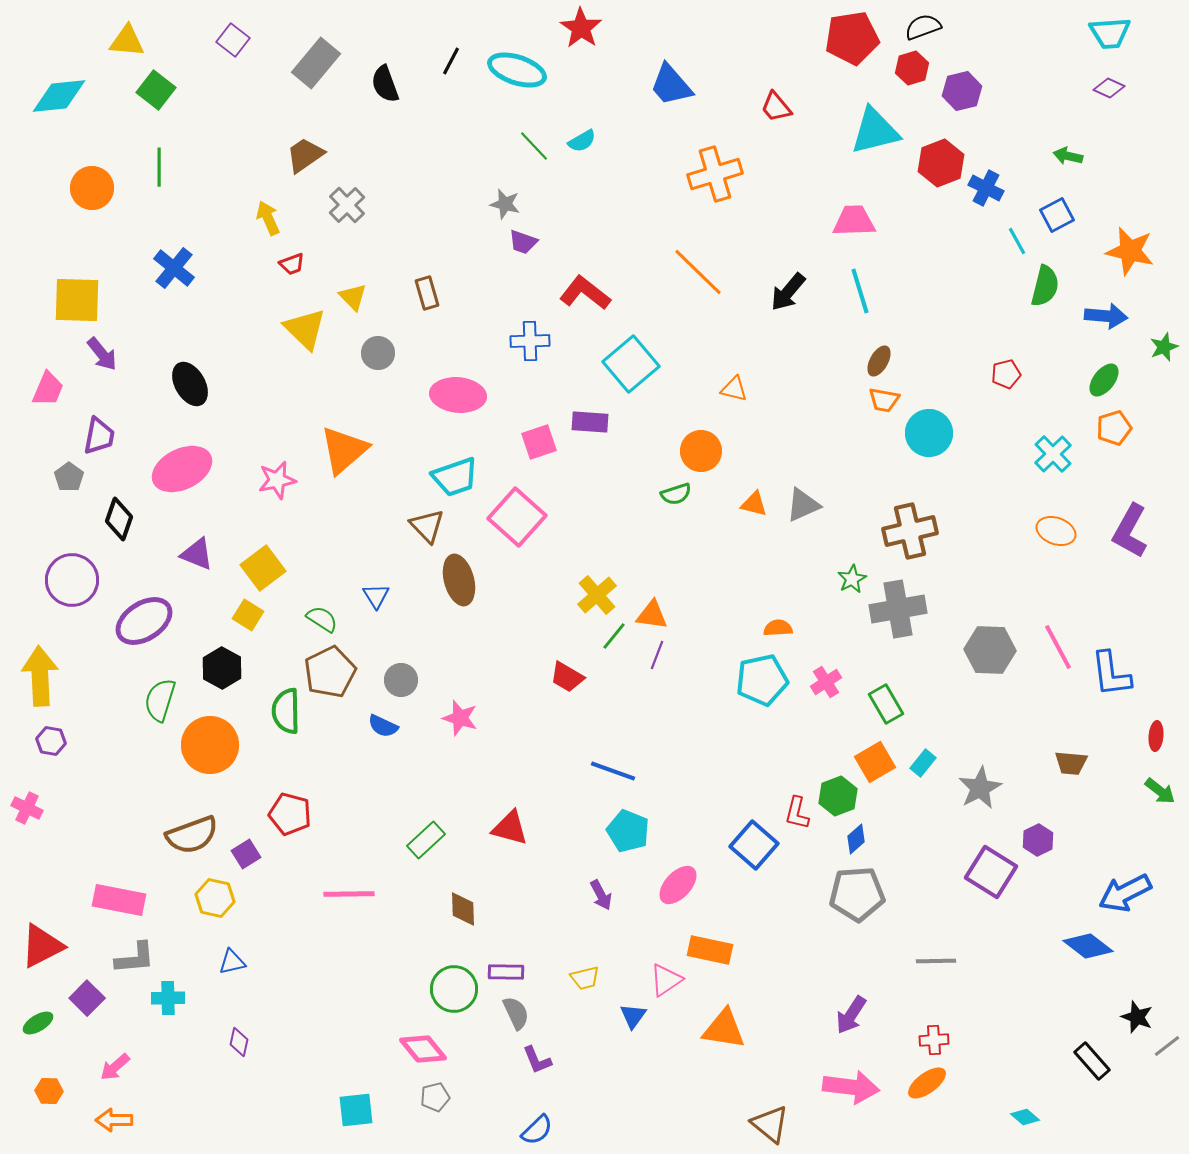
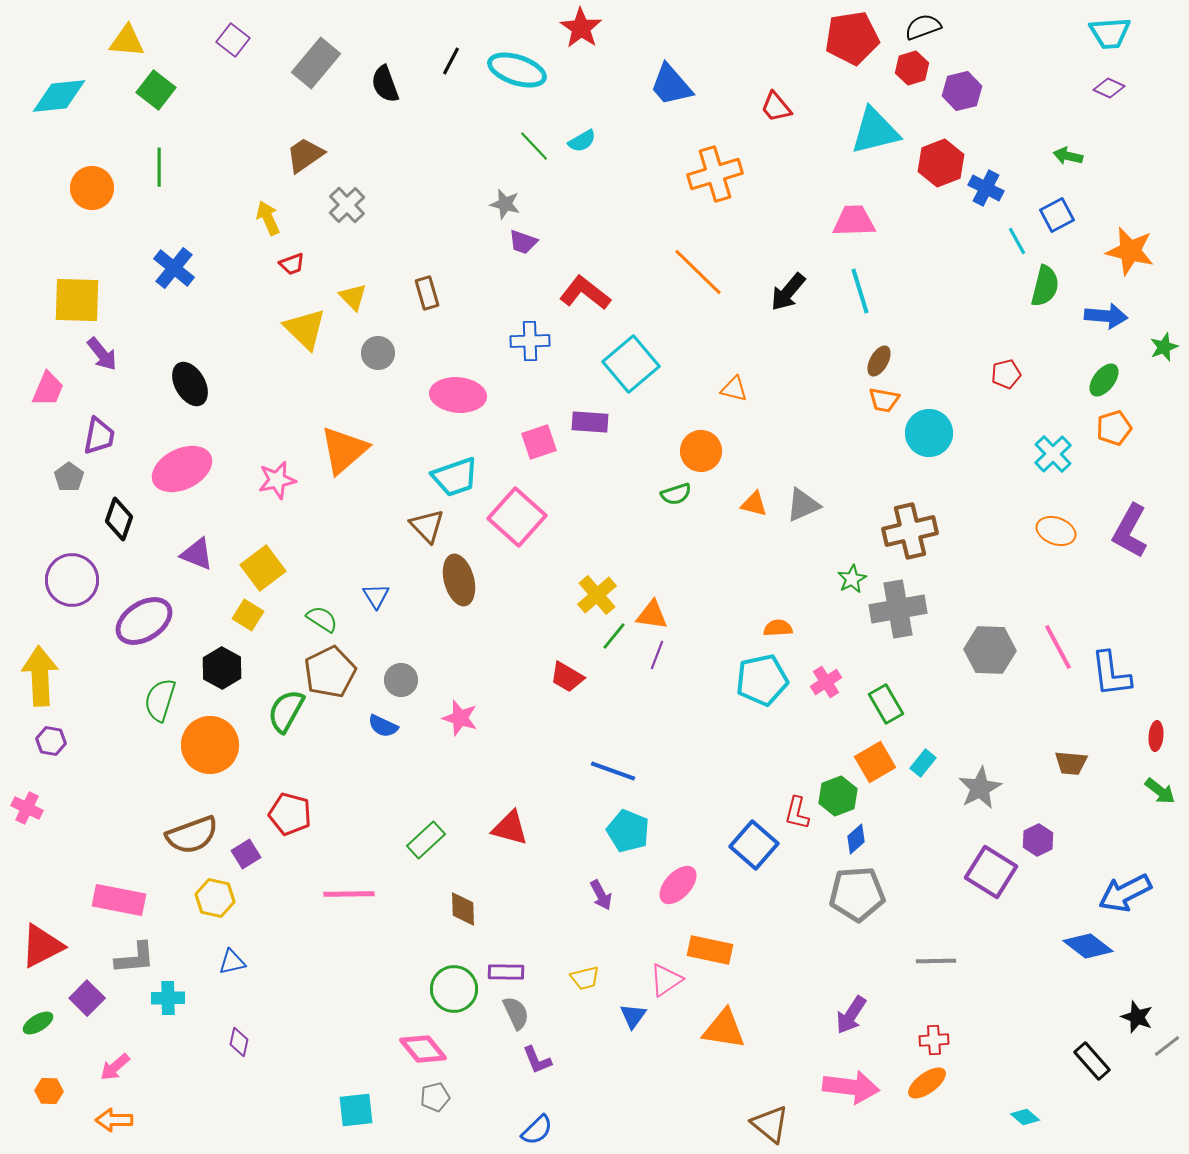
green semicircle at (286, 711): rotated 30 degrees clockwise
